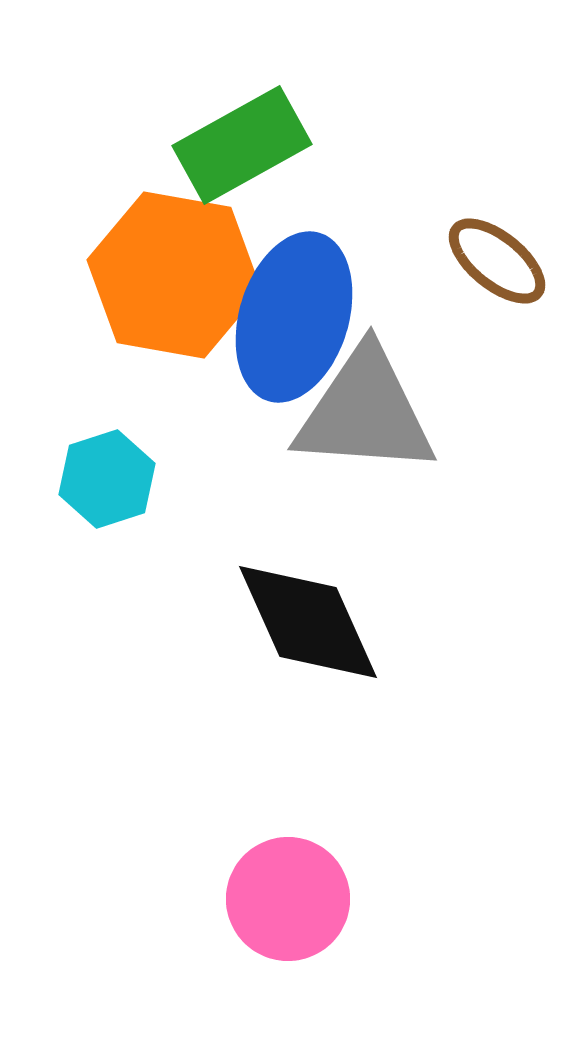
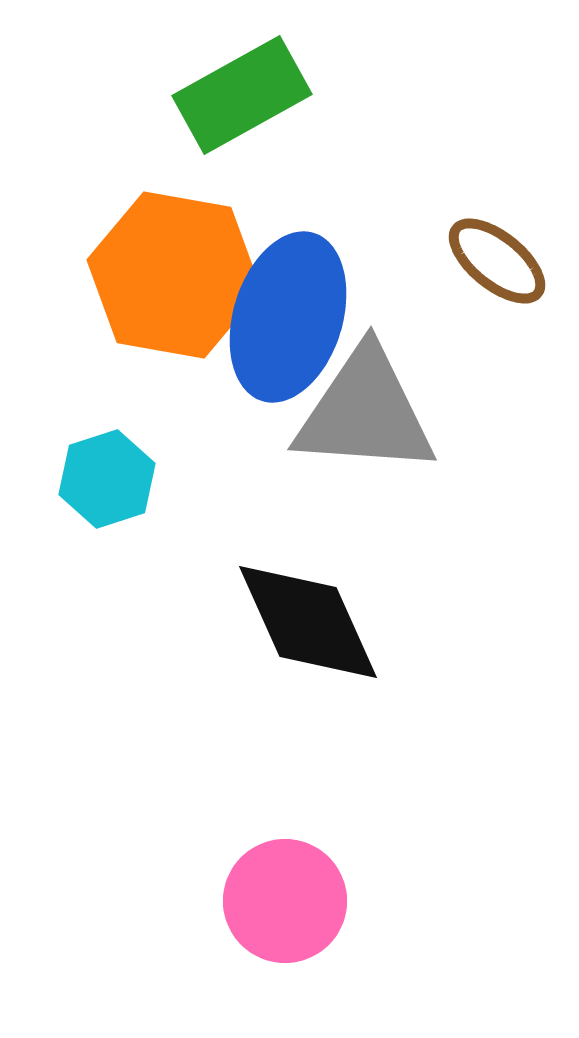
green rectangle: moved 50 px up
blue ellipse: moved 6 px left
pink circle: moved 3 px left, 2 px down
